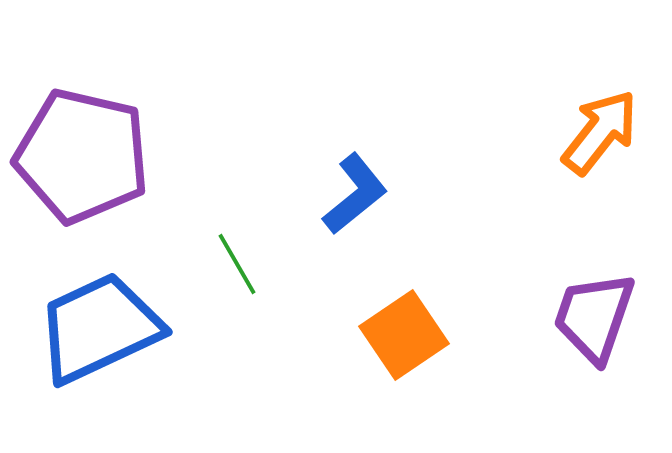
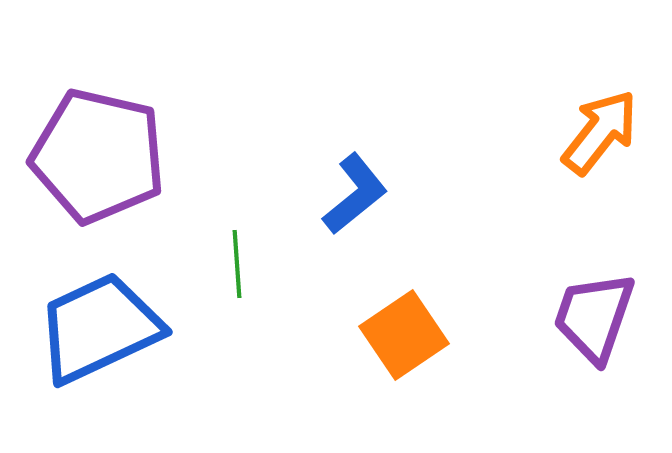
purple pentagon: moved 16 px right
green line: rotated 26 degrees clockwise
